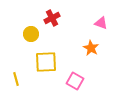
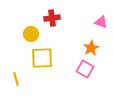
red cross: rotated 21 degrees clockwise
pink triangle: moved 1 px up
orange star: rotated 14 degrees clockwise
yellow square: moved 4 px left, 4 px up
pink square: moved 10 px right, 12 px up
